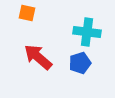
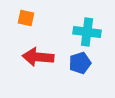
orange square: moved 1 px left, 5 px down
red arrow: rotated 36 degrees counterclockwise
